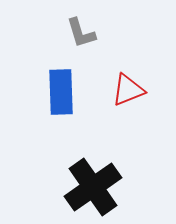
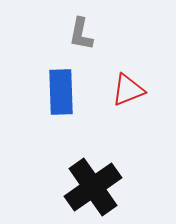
gray L-shape: moved 1 px down; rotated 28 degrees clockwise
